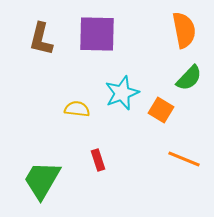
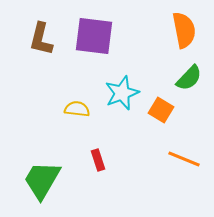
purple square: moved 3 px left, 2 px down; rotated 6 degrees clockwise
